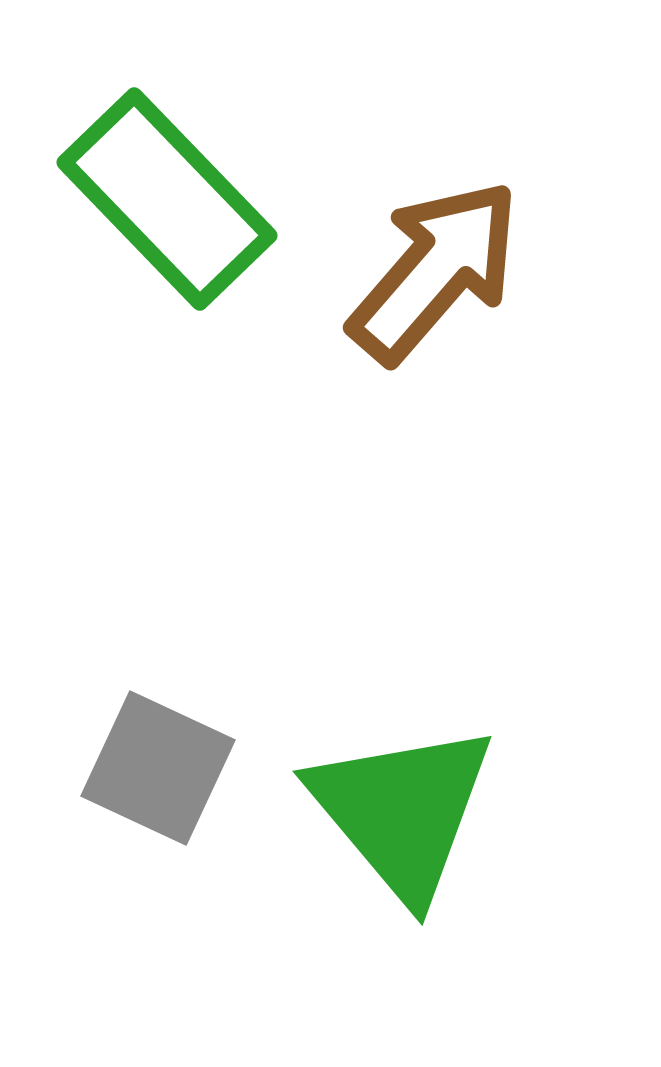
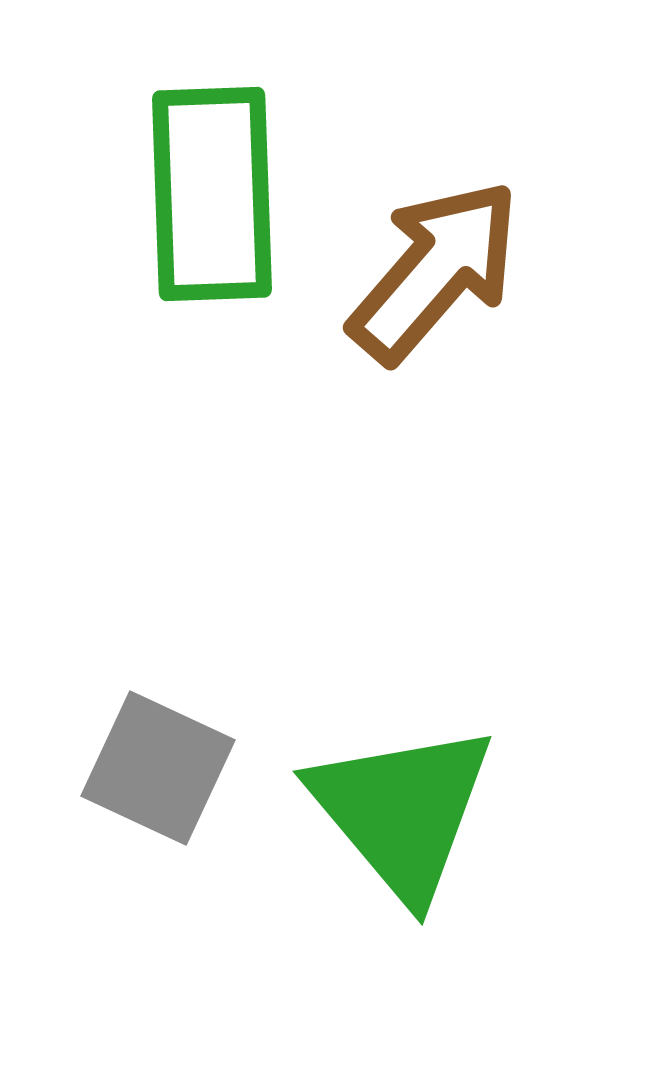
green rectangle: moved 45 px right, 5 px up; rotated 42 degrees clockwise
